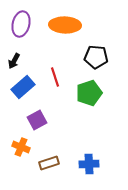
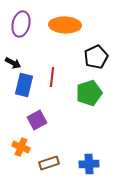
black pentagon: rotated 30 degrees counterclockwise
black arrow: moved 1 px left, 2 px down; rotated 91 degrees counterclockwise
red line: moved 3 px left; rotated 24 degrees clockwise
blue rectangle: moved 1 px right, 2 px up; rotated 35 degrees counterclockwise
